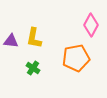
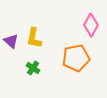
purple triangle: rotated 35 degrees clockwise
